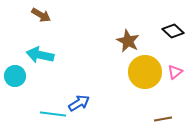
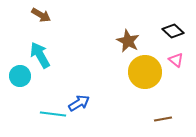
cyan arrow: rotated 48 degrees clockwise
pink triangle: moved 1 px right, 12 px up; rotated 42 degrees counterclockwise
cyan circle: moved 5 px right
